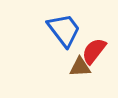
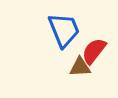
blue trapezoid: rotated 15 degrees clockwise
